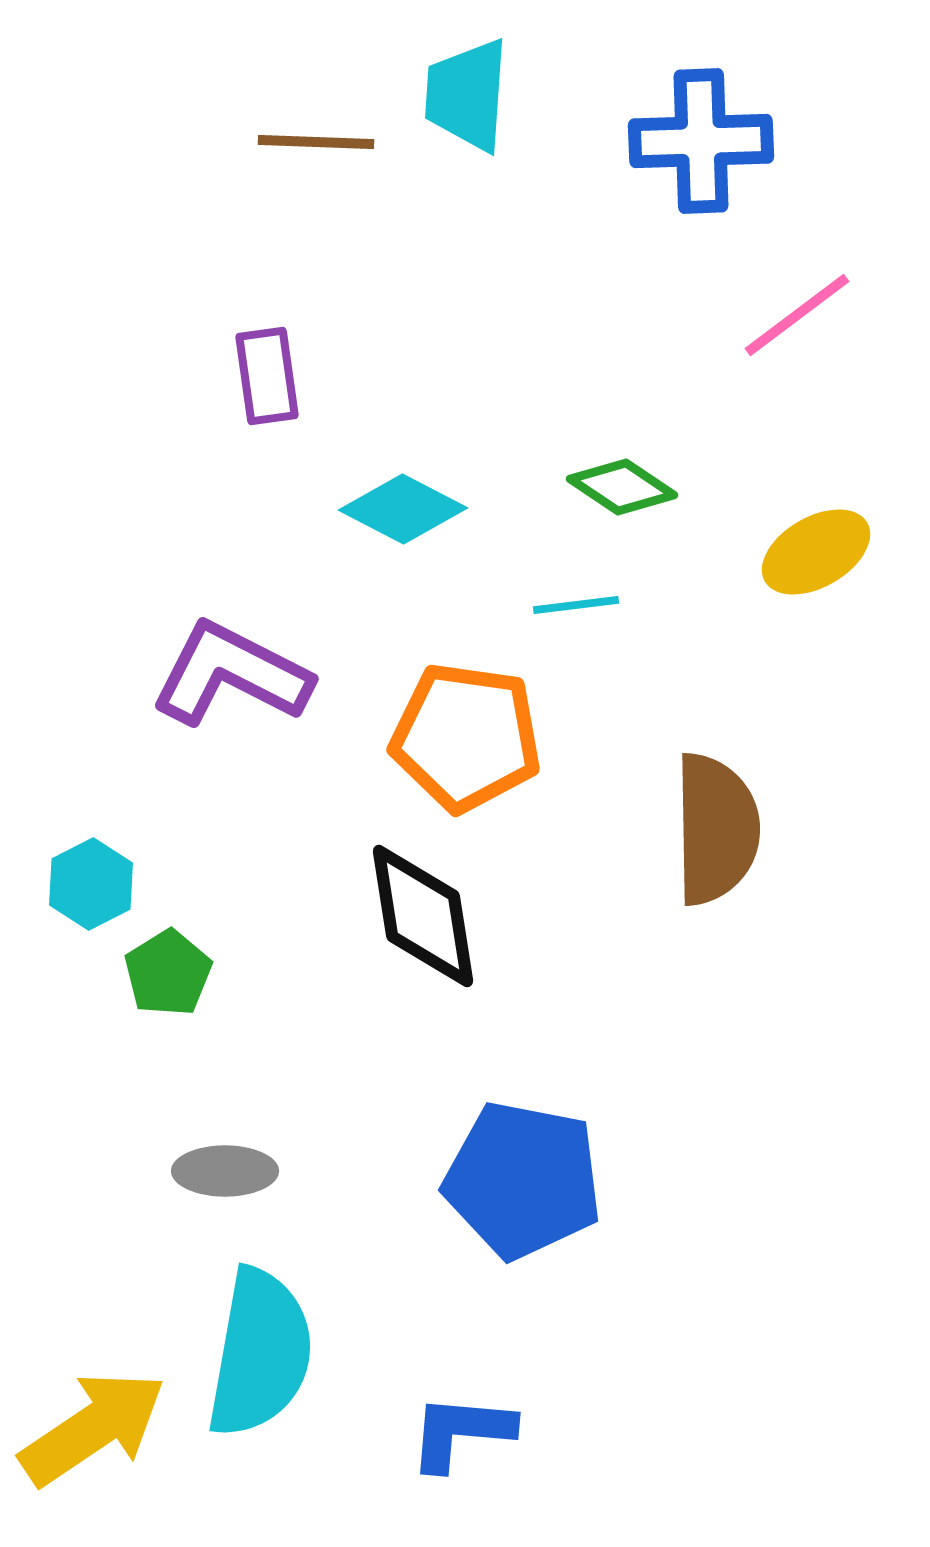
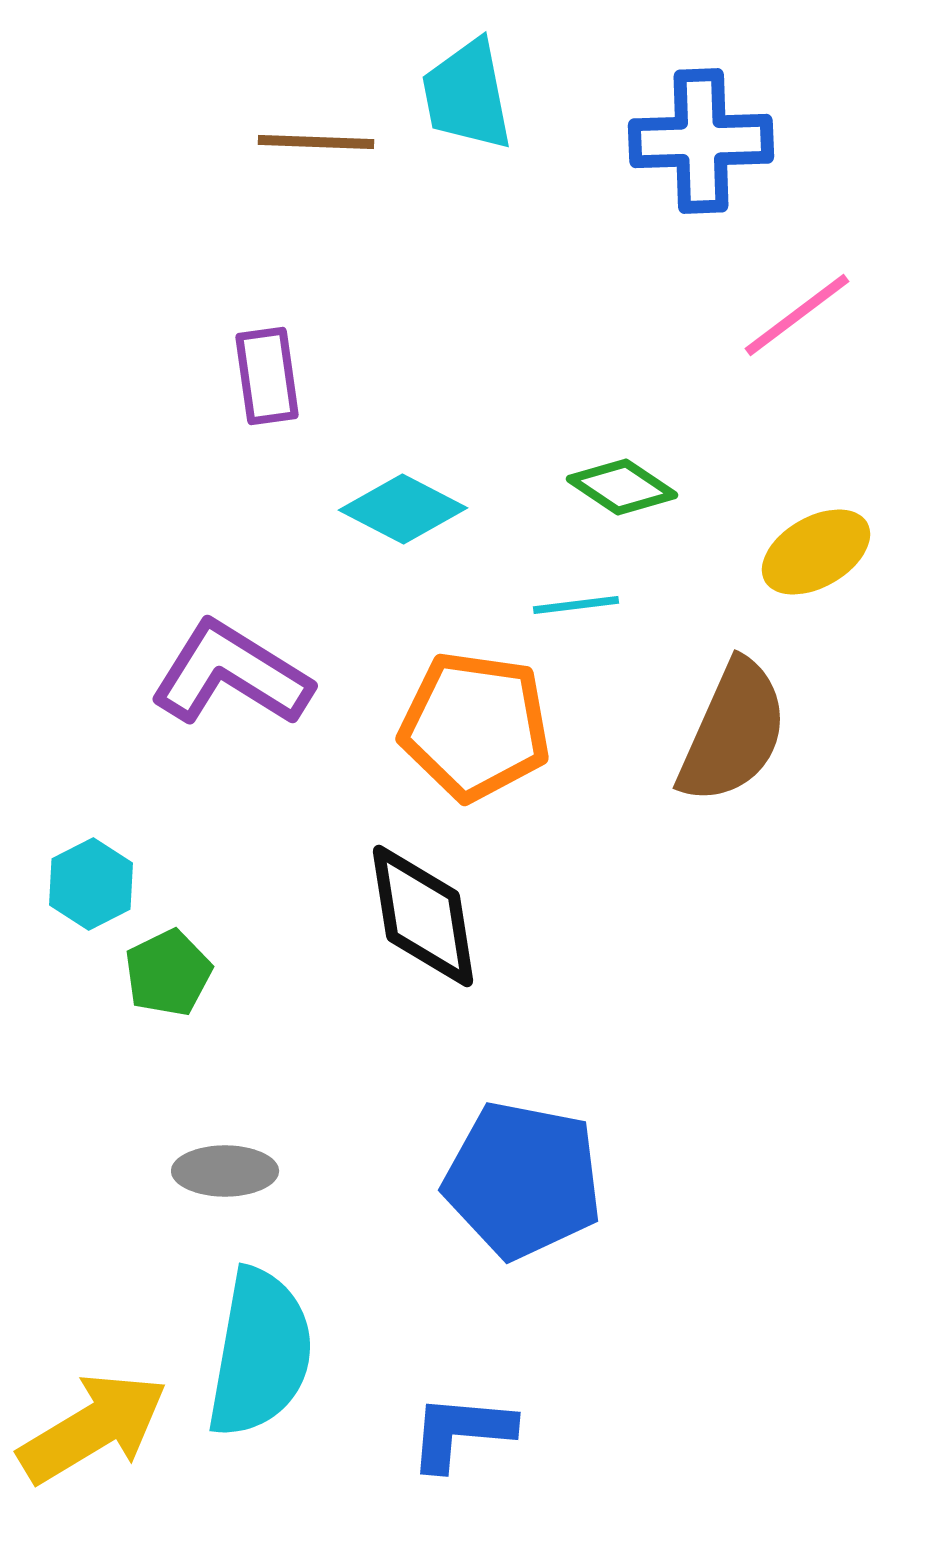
cyan trapezoid: rotated 15 degrees counterclockwise
purple L-shape: rotated 5 degrees clockwise
orange pentagon: moved 9 px right, 11 px up
brown semicircle: moved 17 px right, 97 px up; rotated 25 degrees clockwise
green pentagon: rotated 6 degrees clockwise
yellow arrow: rotated 3 degrees clockwise
